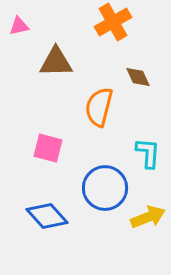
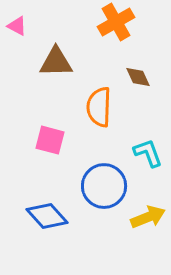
orange cross: moved 3 px right
pink triangle: moved 2 px left; rotated 40 degrees clockwise
orange semicircle: rotated 12 degrees counterclockwise
pink square: moved 2 px right, 8 px up
cyan L-shape: rotated 24 degrees counterclockwise
blue circle: moved 1 px left, 2 px up
